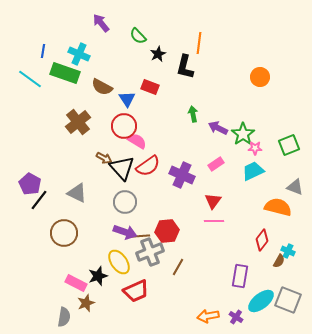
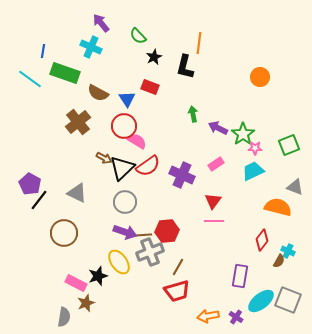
cyan cross at (79, 54): moved 12 px right, 7 px up
black star at (158, 54): moved 4 px left, 3 px down
brown semicircle at (102, 87): moved 4 px left, 6 px down
black triangle at (122, 168): rotated 28 degrees clockwise
brown line at (141, 236): moved 2 px right, 1 px up
red trapezoid at (136, 291): moved 41 px right; rotated 8 degrees clockwise
